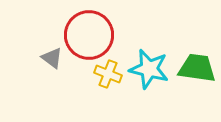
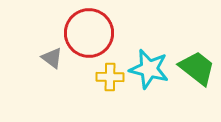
red circle: moved 2 px up
green trapezoid: rotated 30 degrees clockwise
yellow cross: moved 2 px right, 3 px down; rotated 20 degrees counterclockwise
